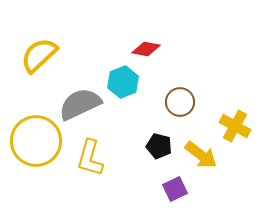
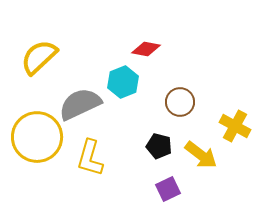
yellow semicircle: moved 2 px down
yellow circle: moved 1 px right, 4 px up
purple square: moved 7 px left
